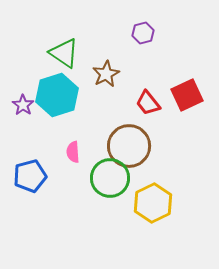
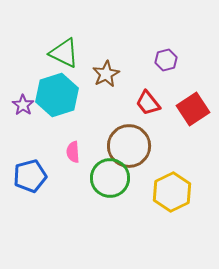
purple hexagon: moved 23 px right, 27 px down
green triangle: rotated 8 degrees counterclockwise
red square: moved 6 px right, 14 px down; rotated 8 degrees counterclockwise
yellow hexagon: moved 19 px right, 11 px up
